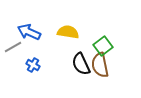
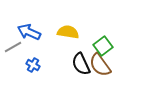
brown semicircle: rotated 25 degrees counterclockwise
